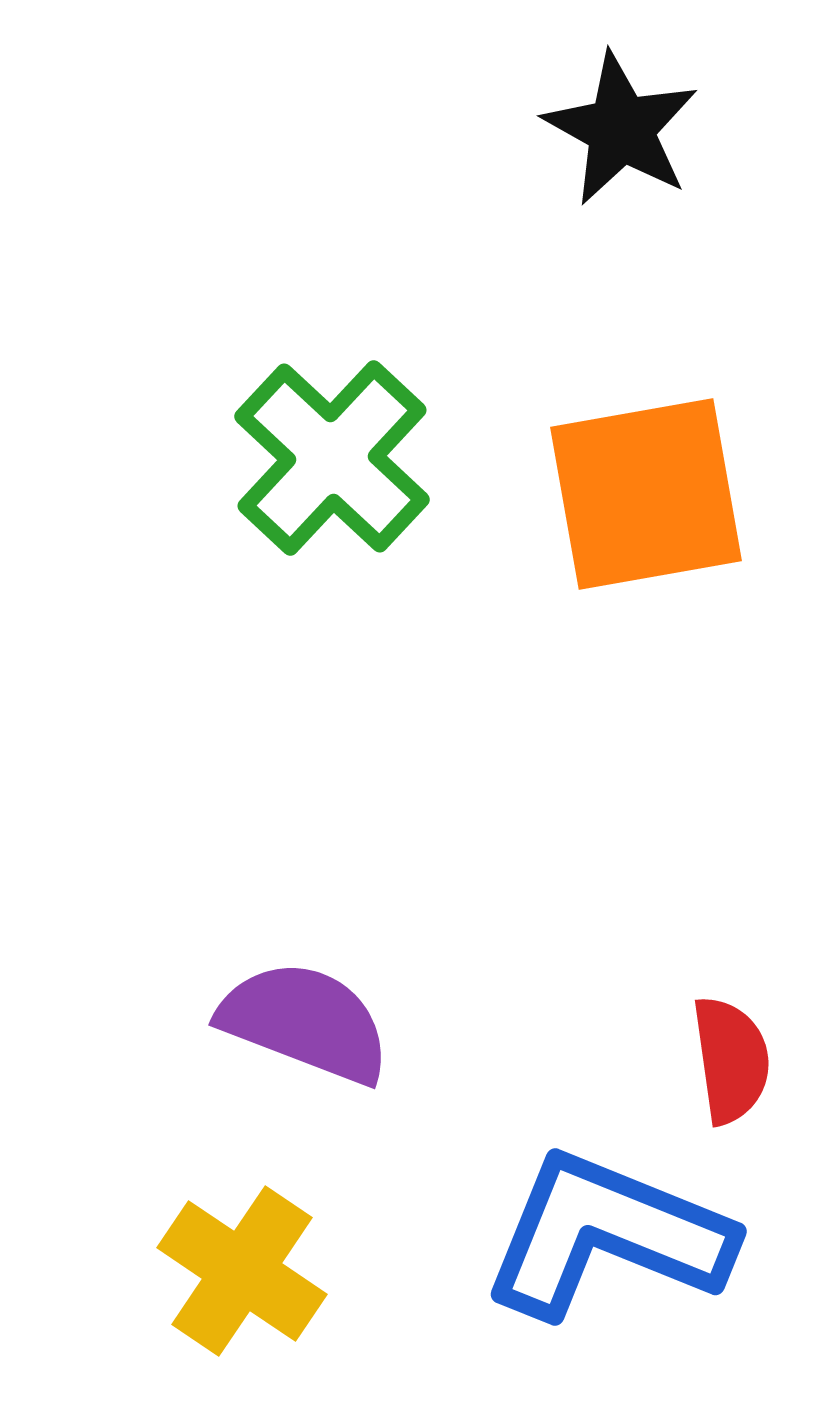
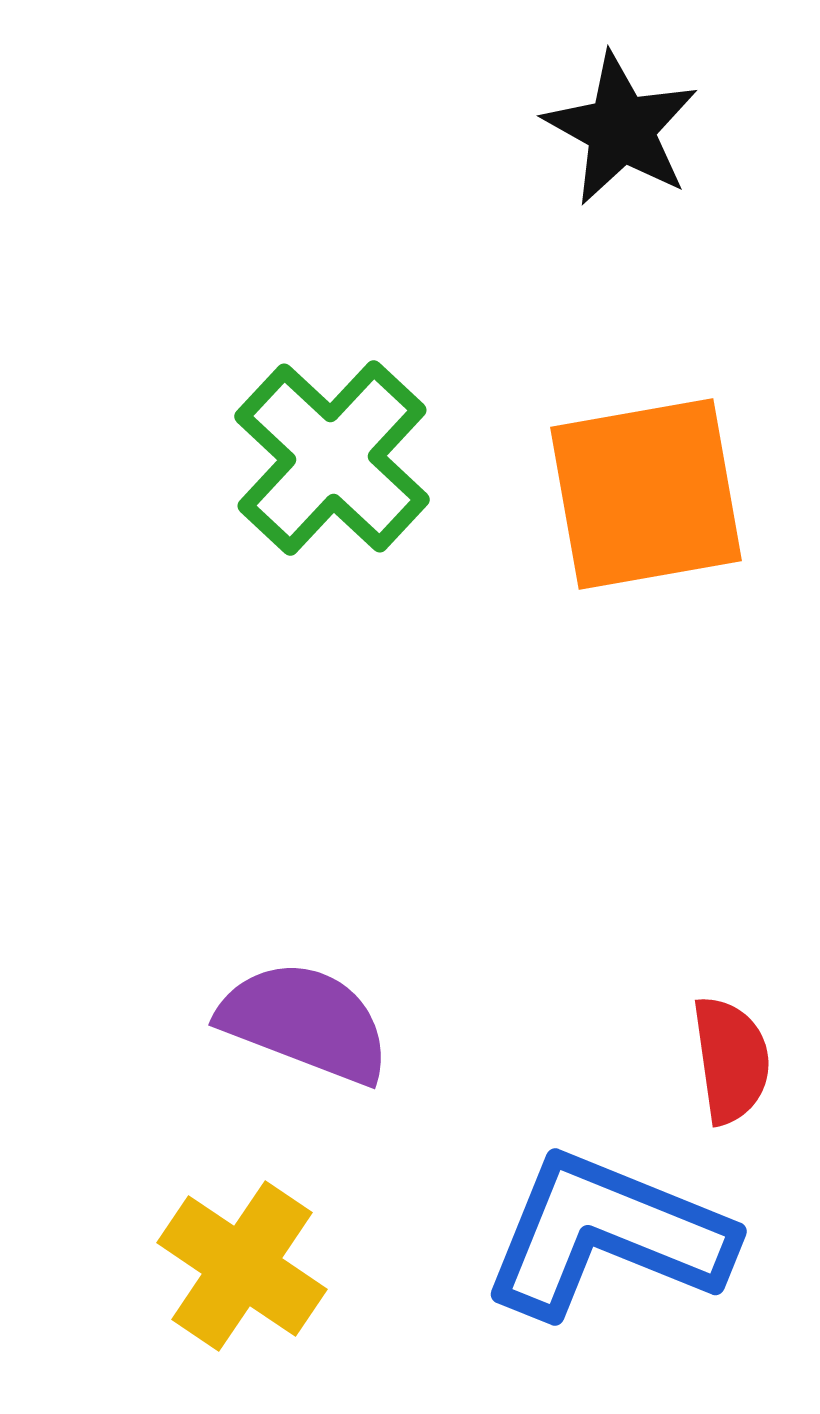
yellow cross: moved 5 px up
